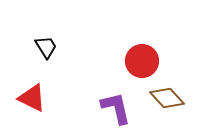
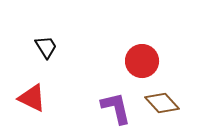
brown diamond: moved 5 px left, 5 px down
